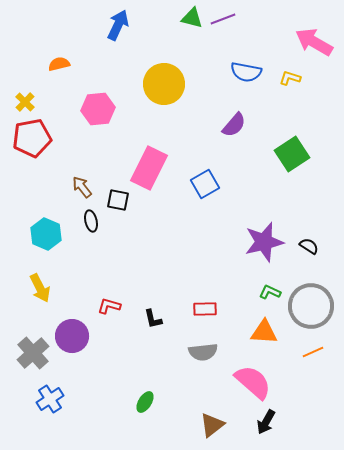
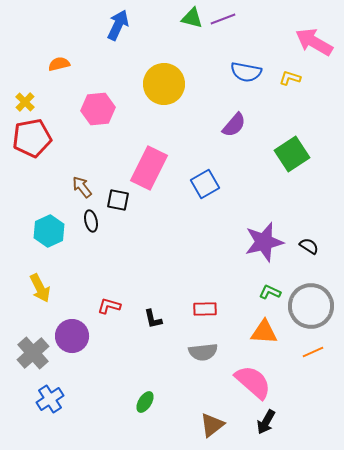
cyan hexagon: moved 3 px right, 3 px up; rotated 12 degrees clockwise
